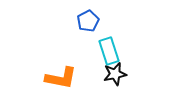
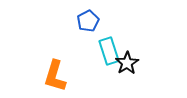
black star: moved 12 px right, 11 px up; rotated 20 degrees counterclockwise
orange L-shape: moved 6 px left, 2 px up; rotated 96 degrees clockwise
